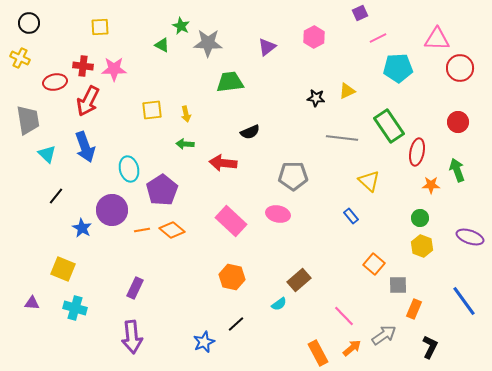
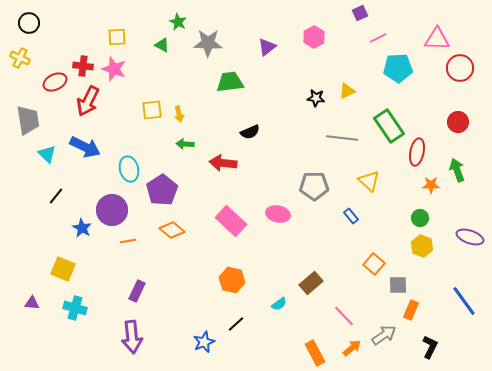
green star at (181, 26): moved 3 px left, 4 px up
yellow square at (100, 27): moved 17 px right, 10 px down
pink star at (114, 69): rotated 20 degrees clockwise
red ellipse at (55, 82): rotated 15 degrees counterclockwise
yellow arrow at (186, 114): moved 7 px left
blue arrow at (85, 147): rotated 44 degrees counterclockwise
gray pentagon at (293, 176): moved 21 px right, 10 px down
orange line at (142, 230): moved 14 px left, 11 px down
orange hexagon at (232, 277): moved 3 px down
brown rectangle at (299, 280): moved 12 px right, 3 px down
purple rectangle at (135, 288): moved 2 px right, 3 px down
orange rectangle at (414, 309): moved 3 px left, 1 px down
orange rectangle at (318, 353): moved 3 px left
